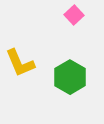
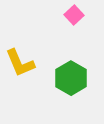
green hexagon: moved 1 px right, 1 px down
